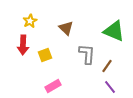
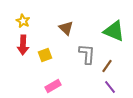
yellow star: moved 7 px left; rotated 16 degrees counterclockwise
